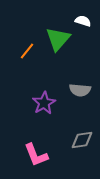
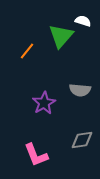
green triangle: moved 3 px right, 3 px up
